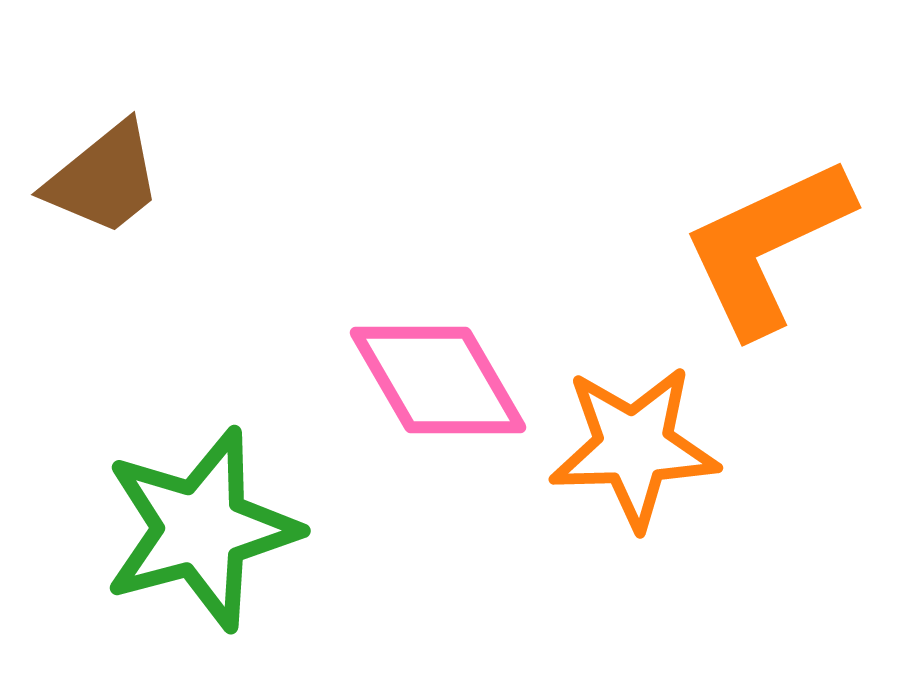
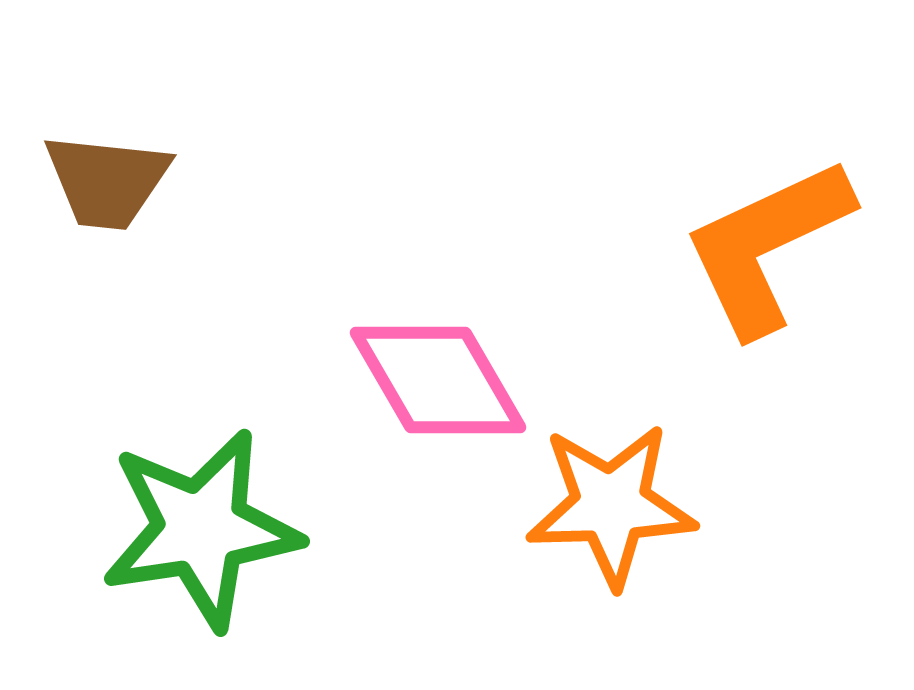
brown trapezoid: moved 3 px right, 2 px down; rotated 45 degrees clockwise
orange star: moved 23 px left, 58 px down
green star: rotated 6 degrees clockwise
